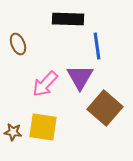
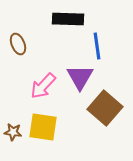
pink arrow: moved 2 px left, 2 px down
